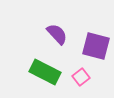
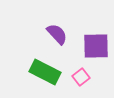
purple square: rotated 16 degrees counterclockwise
